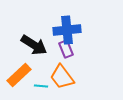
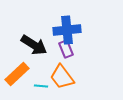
orange rectangle: moved 2 px left, 1 px up
